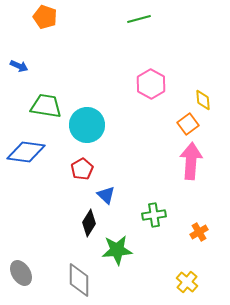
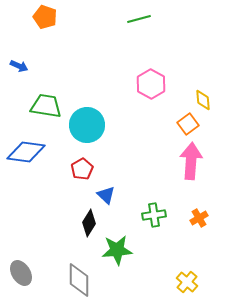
orange cross: moved 14 px up
